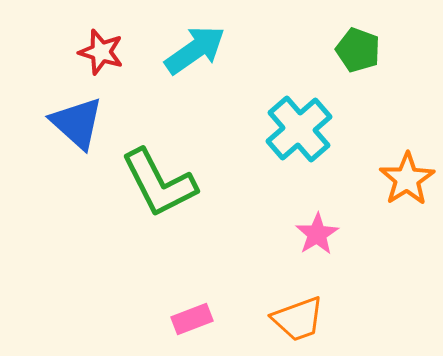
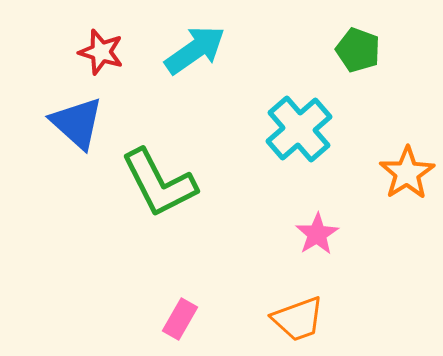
orange star: moved 6 px up
pink rectangle: moved 12 px left; rotated 39 degrees counterclockwise
